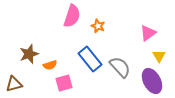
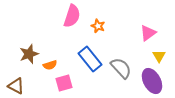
gray semicircle: moved 1 px right, 1 px down
brown triangle: moved 2 px right, 2 px down; rotated 42 degrees clockwise
